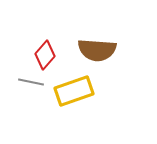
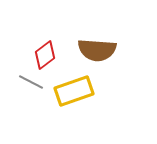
red diamond: rotated 12 degrees clockwise
gray line: rotated 15 degrees clockwise
